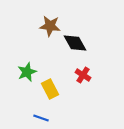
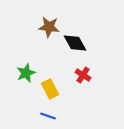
brown star: moved 1 px left, 1 px down
green star: moved 1 px left, 1 px down
blue line: moved 7 px right, 2 px up
